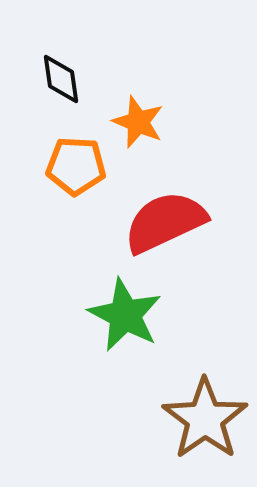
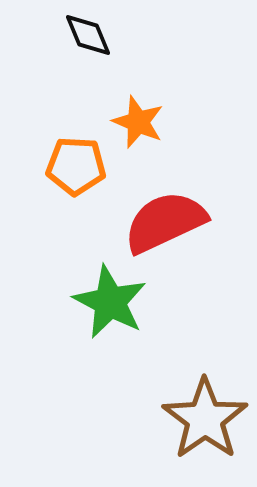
black diamond: moved 27 px right, 44 px up; rotated 14 degrees counterclockwise
green star: moved 15 px left, 13 px up
